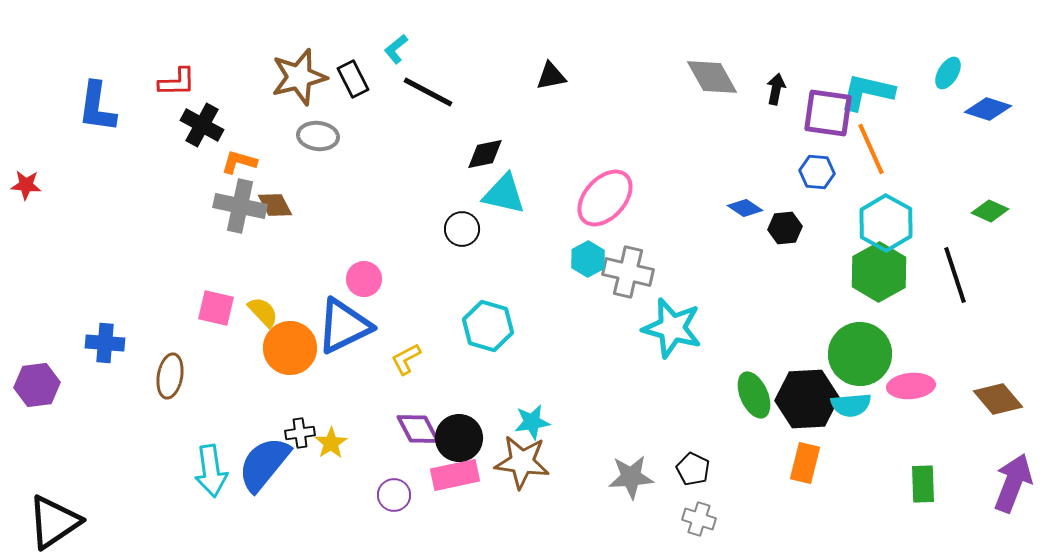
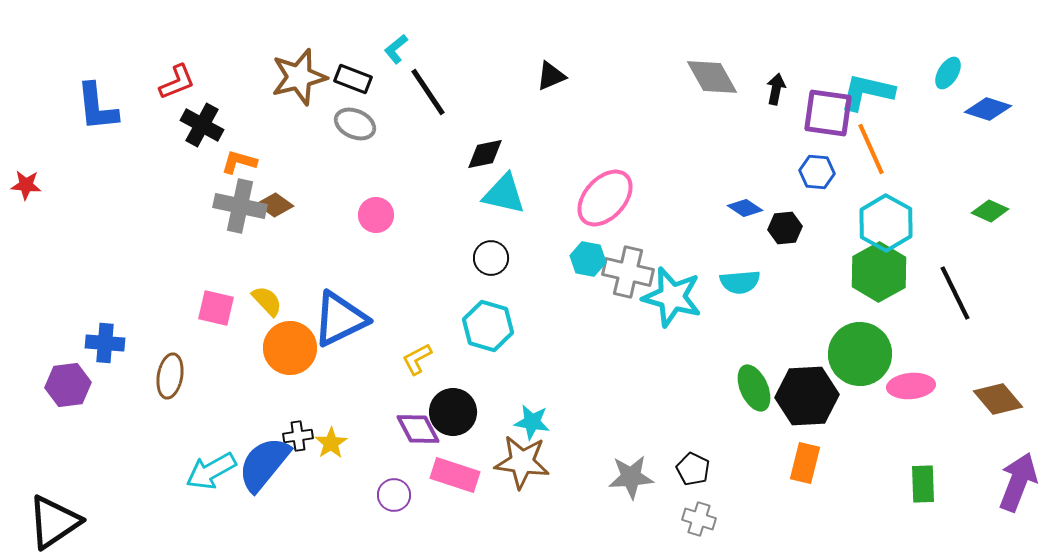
black triangle at (551, 76): rotated 12 degrees counterclockwise
black rectangle at (353, 79): rotated 42 degrees counterclockwise
red L-shape at (177, 82): rotated 21 degrees counterclockwise
black line at (428, 92): rotated 28 degrees clockwise
blue L-shape at (97, 107): rotated 14 degrees counterclockwise
gray ellipse at (318, 136): moved 37 px right, 12 px up; rotated 18 degrees clockwise
brown diamond at (275, 205): rotated 27 degrees counterclockwise
black circle at (462, 229): moved 29 px right, 29 px down
cyan hexagon at (588, 259): rotated 20 degrees counterclockwise
black line at (955, 275): moved 18 px down; rotated 8 degrees counterclockwise
pink circle at (364, 279): moved 12 px right, 64 px up
yellow semicircle at (263, 312): moved 4 px right, 11 px up
blue triangle at (344, 326): moved 4 px left, 7 px up
cyan star at (672, 328): moved 31 px up
yellow L-shape at (406, 359): moved 11 px right
purple hexagon at (37, 385): moved 31 px right
green ellipse at (754, 395): moved 7 px up
black hexagon at (807, 399): moved 3 px up
cyan semicircle at (851, 405): moved 111 px left, 123 px up
cyan star at (532, 422): rotated 18 degrees clockwise
black cross at (300, 433): moved 2 px left, 3 px down
black circle at (459, 438): moved 6 px left, 26 px up
cyan arrow at (211, 471): rotated 69 degrees clockwise
pink rectangle at (455, 475): rotated 30 degrees clockwise
purple arrow at (1013, 483): moved 5 px right, 1 px up
